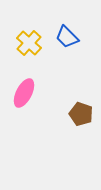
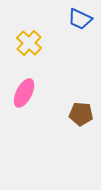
blue trapezoid: moved 13 px right, 18 px up; rotated 20 degrees counterclockwise
brown pentagon: rotated 15 degrees counterclockwise
